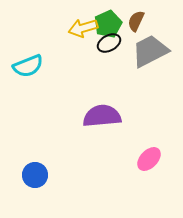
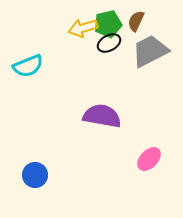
green pentagon: rotated 12 degrees clockwise
purple semicircle: rotated 15 degrees clockwise
